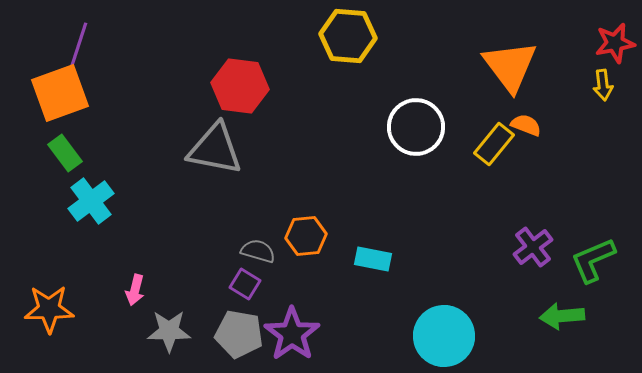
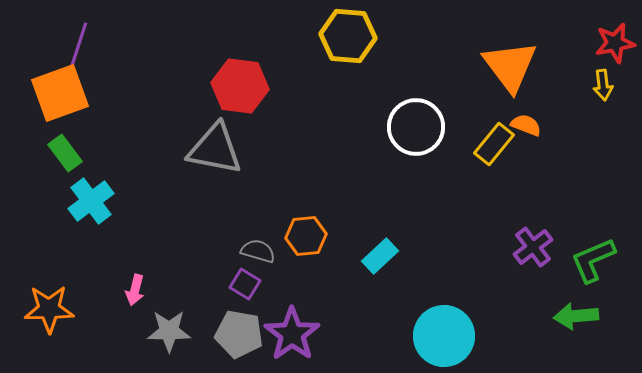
cyan rectangle: moved 7 px right, 3 px up; rotated 54 degrees counterclockwise
green arrow: moved 14 px right
